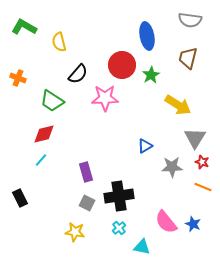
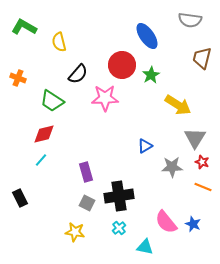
blue ellipse: rotated 24 degrees counterclockwise
brown trapezoid: moved 14 px right
cyan triangle: moved 3 px right
